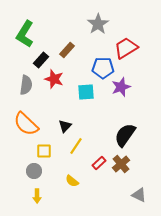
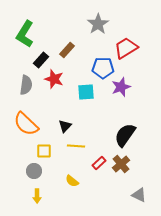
yellow line: rotated 60 degrees clockwise
